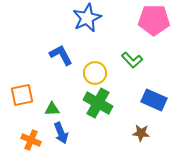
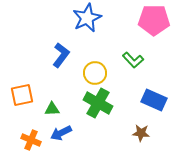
blue L-shape: rotated 65 degrees clockwise
green L-shape: moved 1 px right
blue arrow: rotated 85 degrees clockwise
